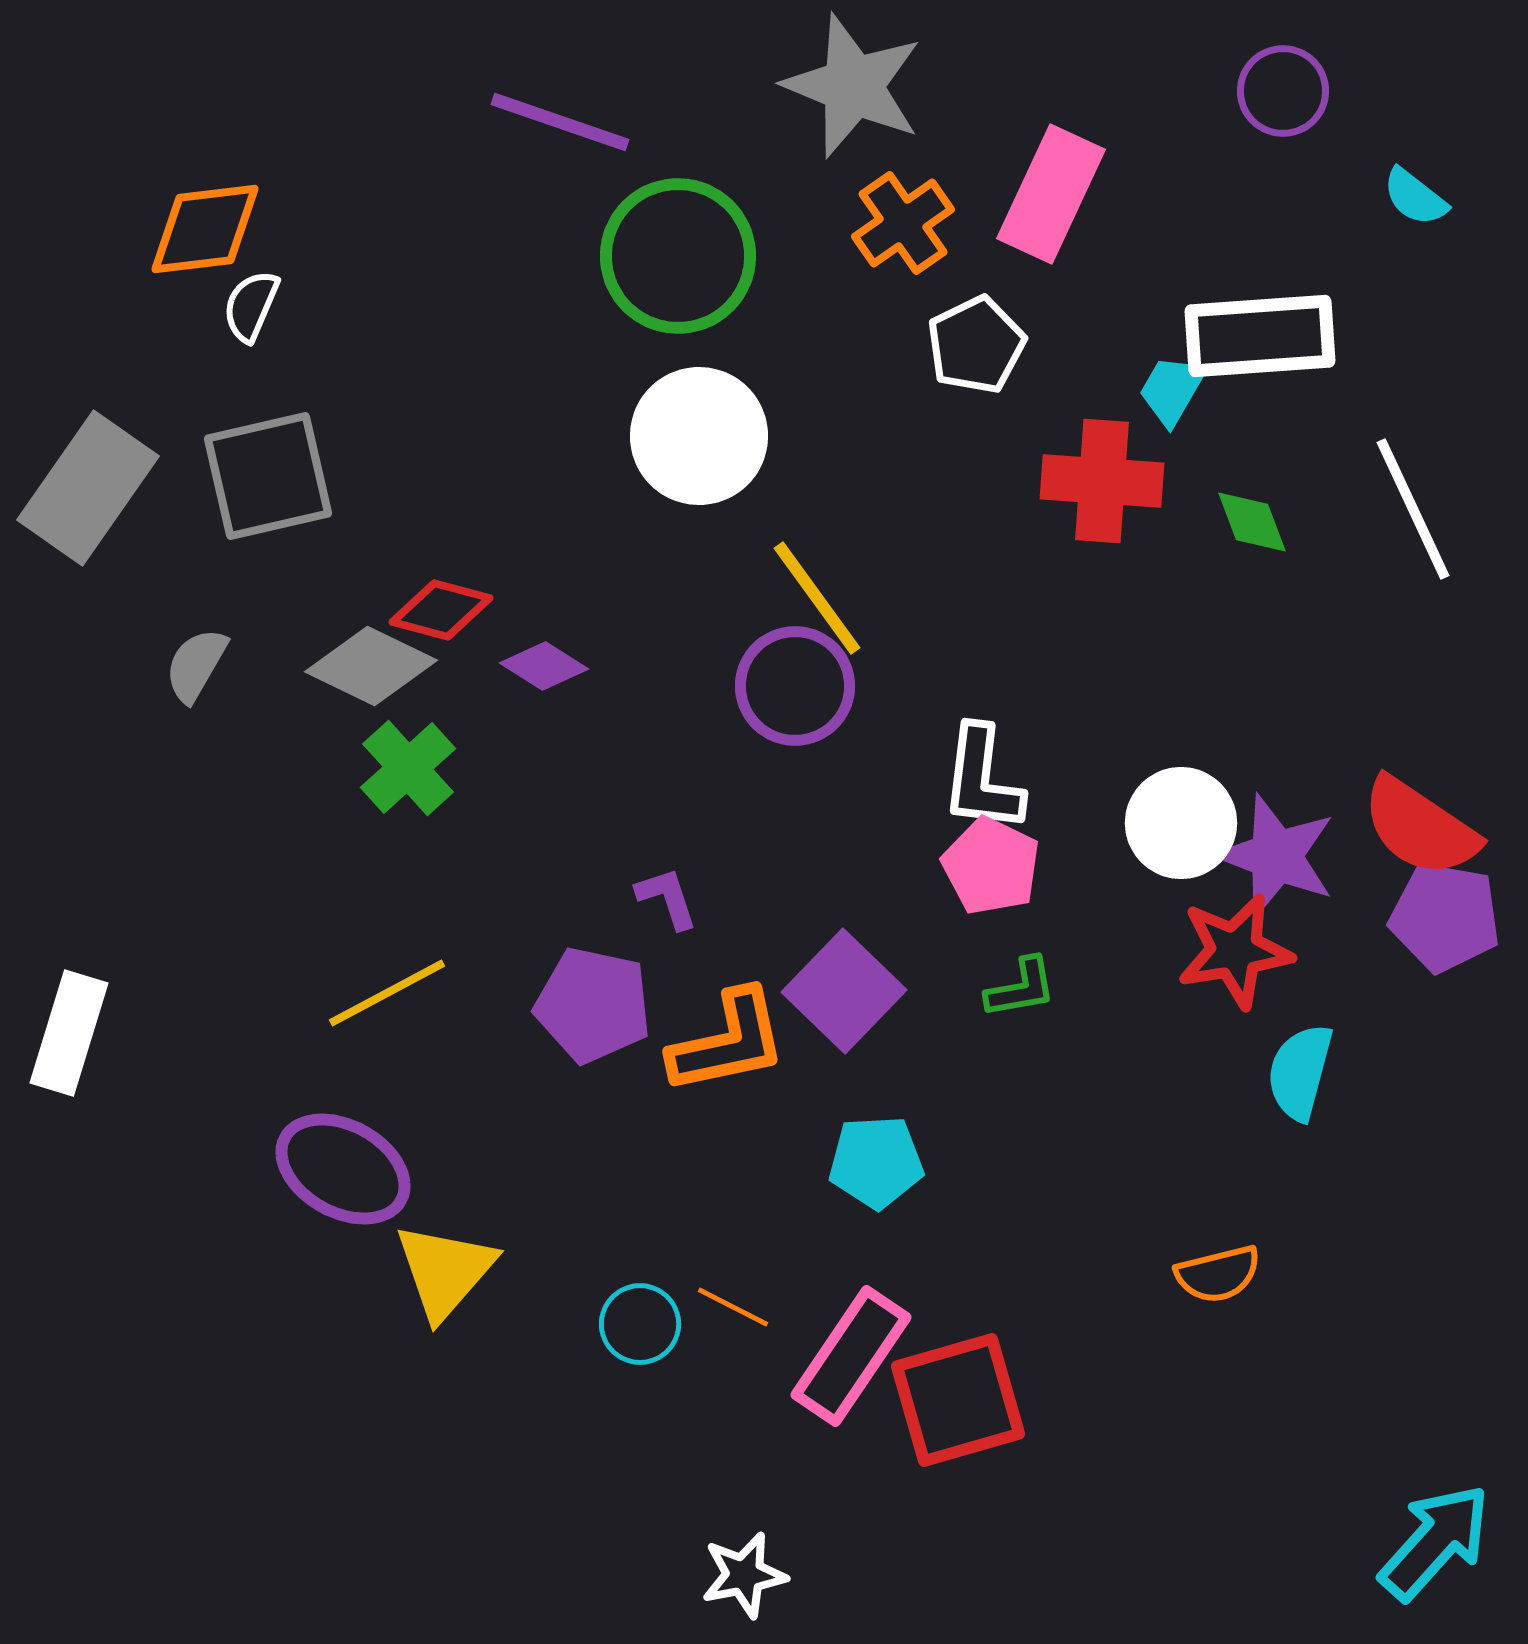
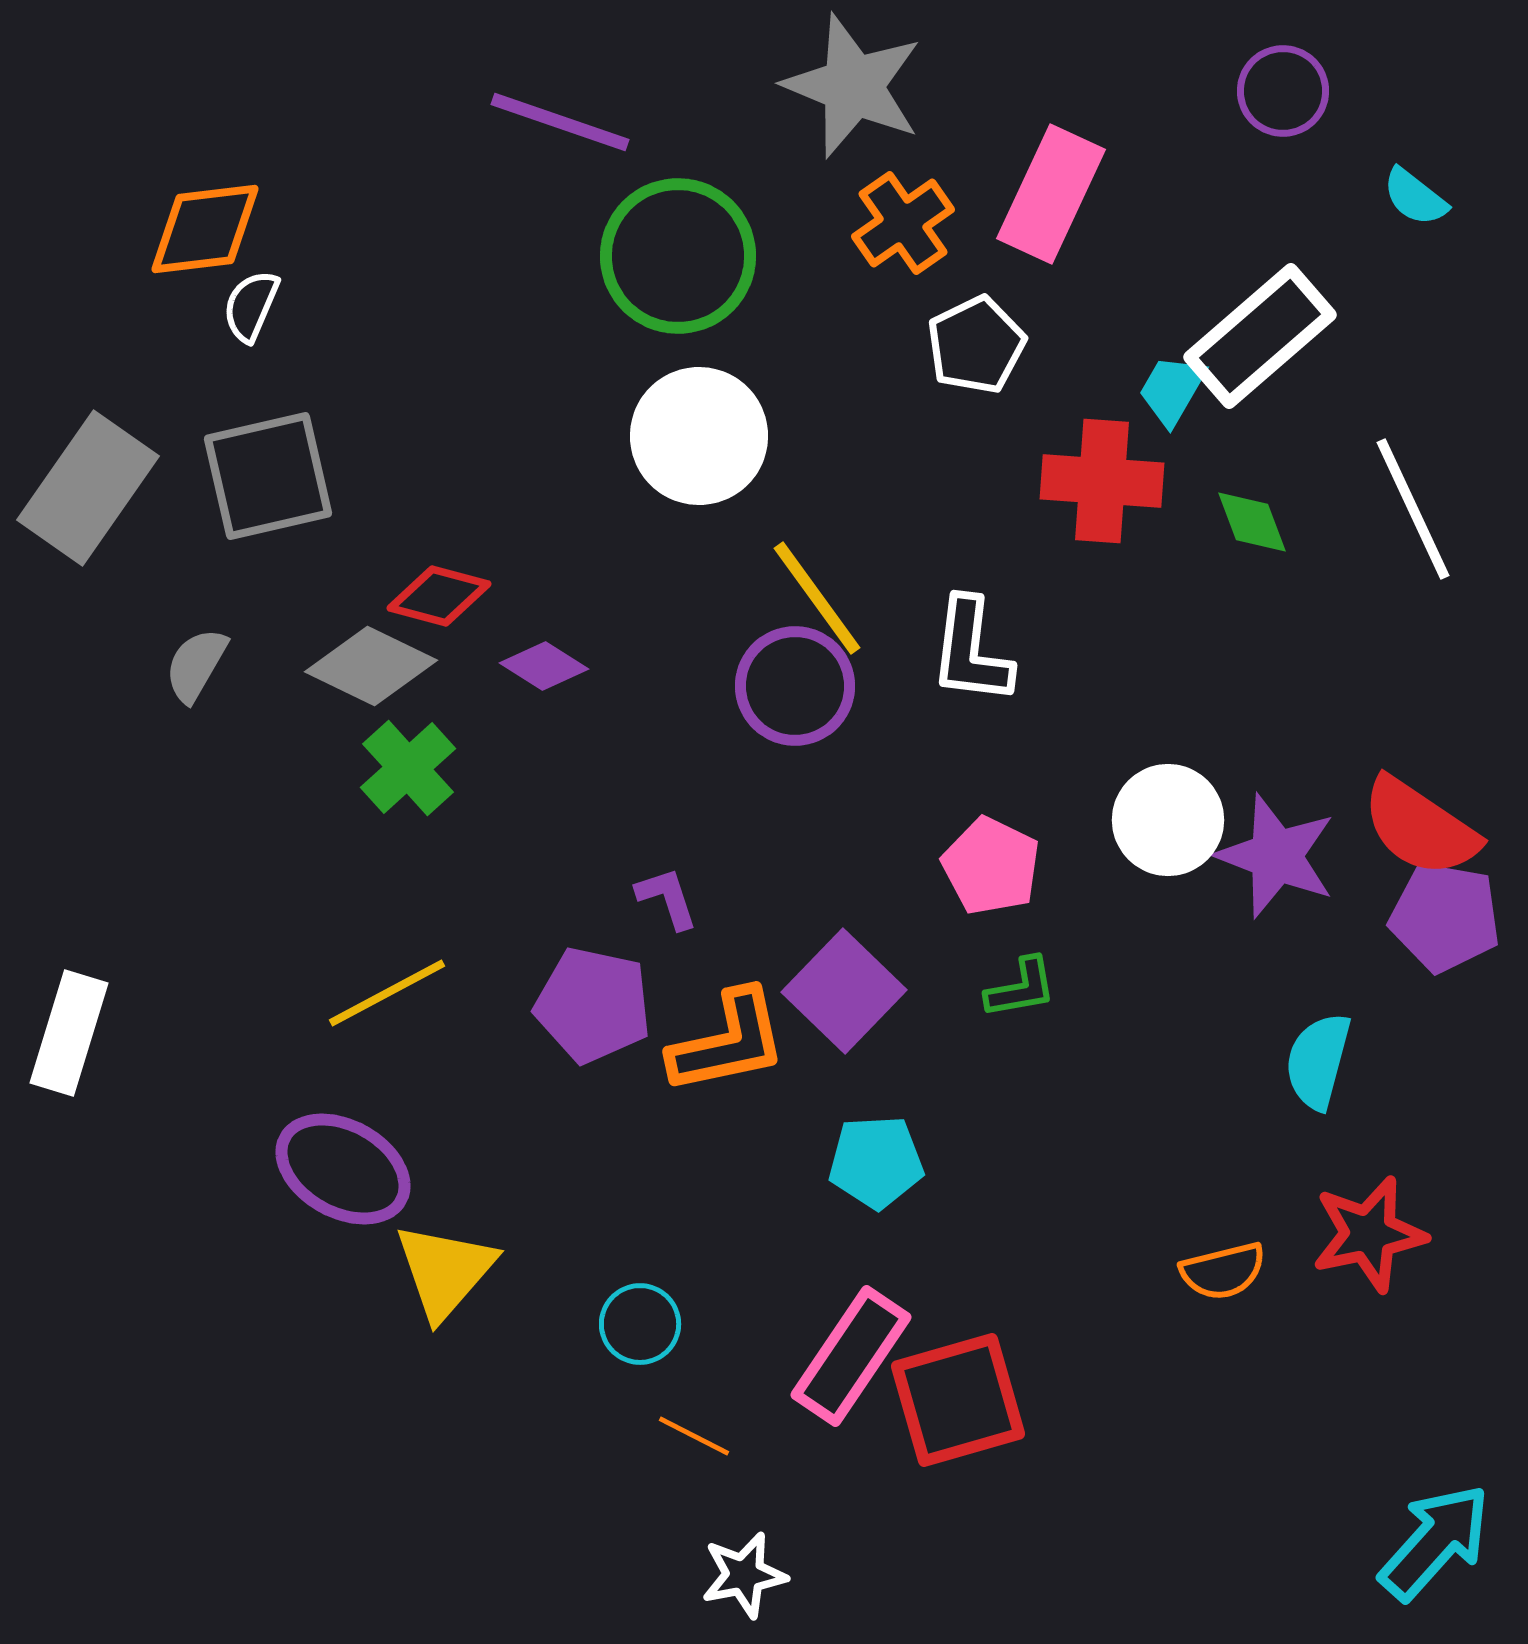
white rectangle at (1260, 336): rotated 37 degrees counterclockwise
red diamond at (441, 610): moved 2 px left, 14 px up
white L-shape at (982, 779): moved 11 px left, 128 px up
white circle at (1181, 823): moved 13 px left, 3 px up
red star at (1235, 951): moved 134 px right, 283 px down; rotated 3 degrees counterclockwise
cyan semicircle at (1300, 1072): moved 18 px right, 11 px up
orange semicircle at (1218, 1274): moved 5 px right, 3 px up
orange line at (733, 1307): moved 39 px left, 129 px down
